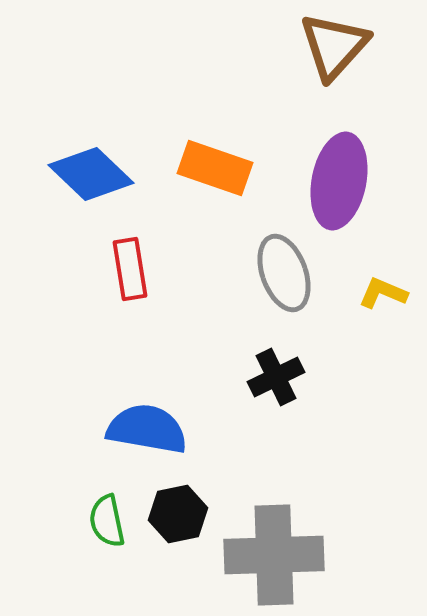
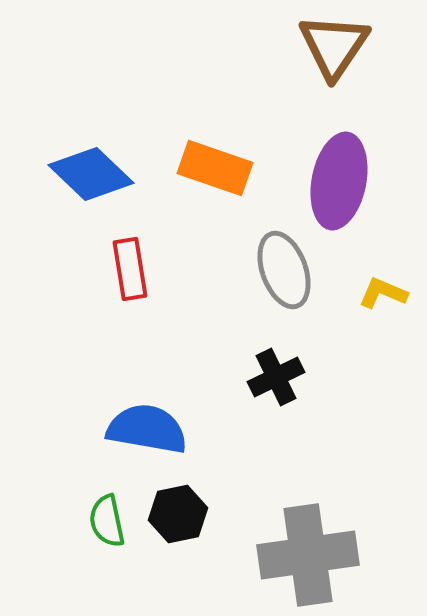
brown triangle: rotated 8 degrees counterclockwise
gray ellipse: moved 3 px up
gray cross: moved 34 px right; rotated 6 degrees counterclockwise
